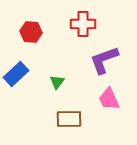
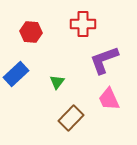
brown rectangle: moved 2 px right, 1 px up; rotated 45 degrees counterclockwise
